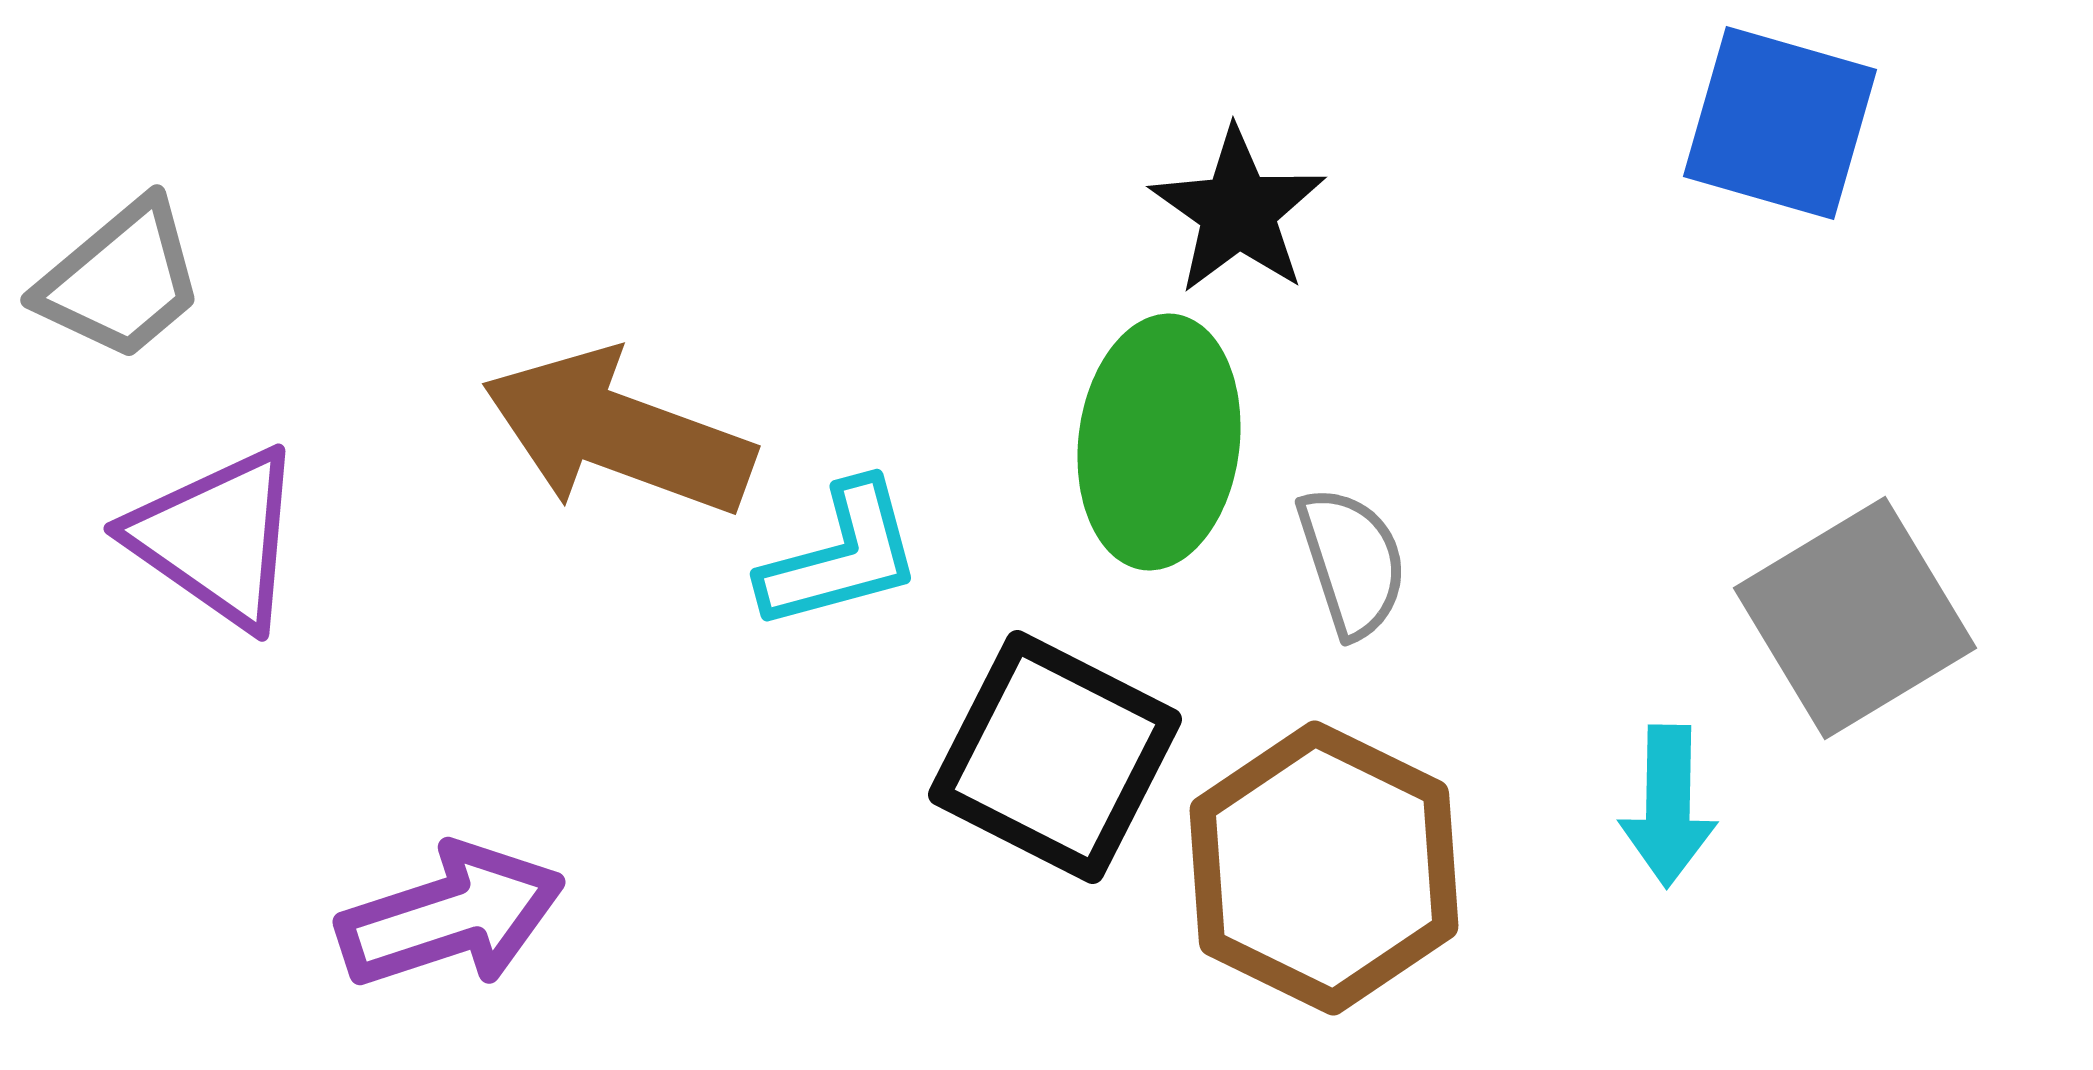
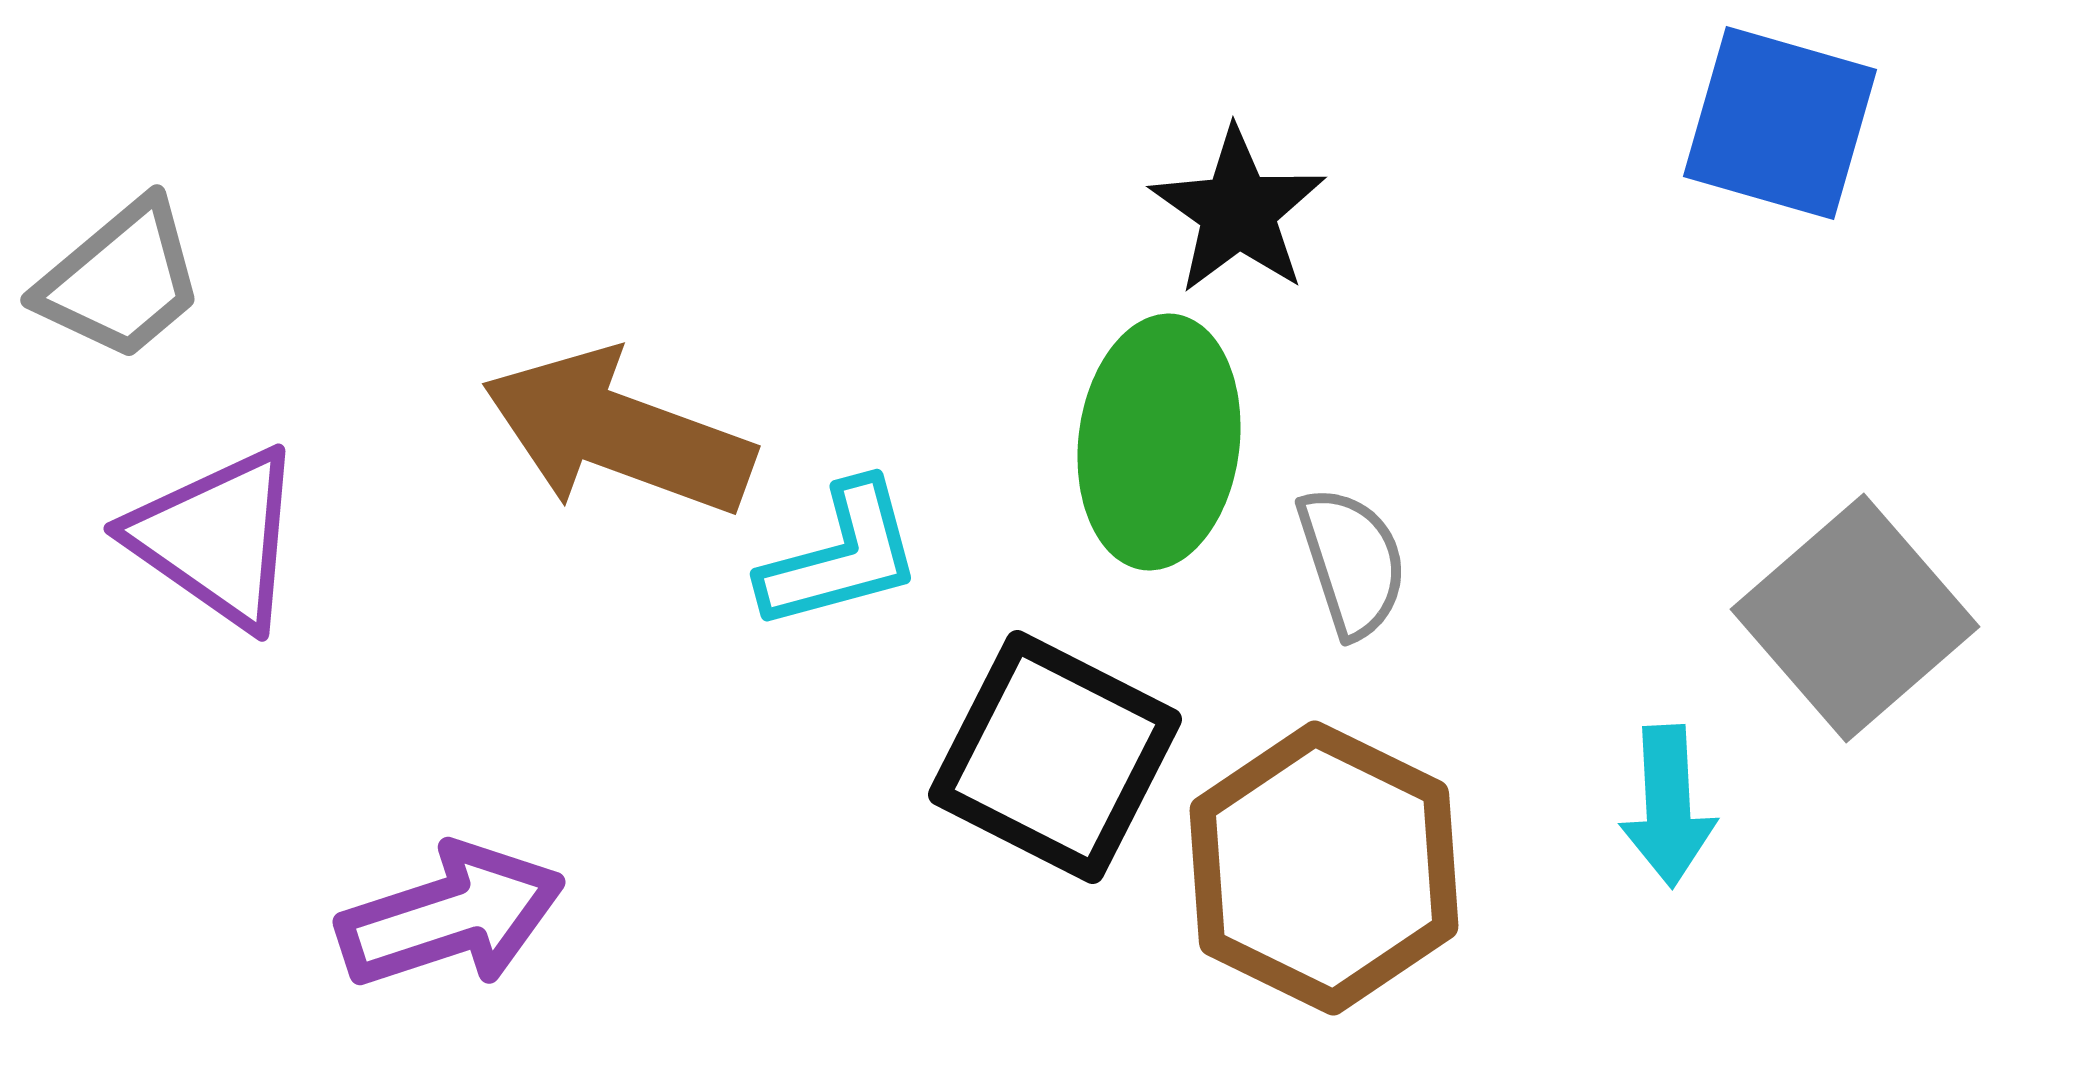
gray square: rotated 10 degrees counterclockwise
cyan arrow: rotated 4 degrees counterclockwise
